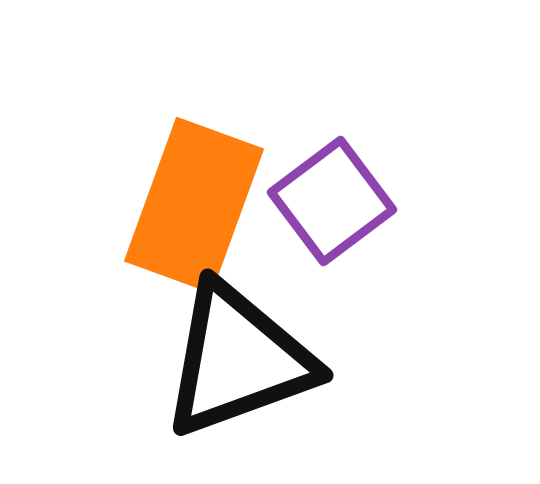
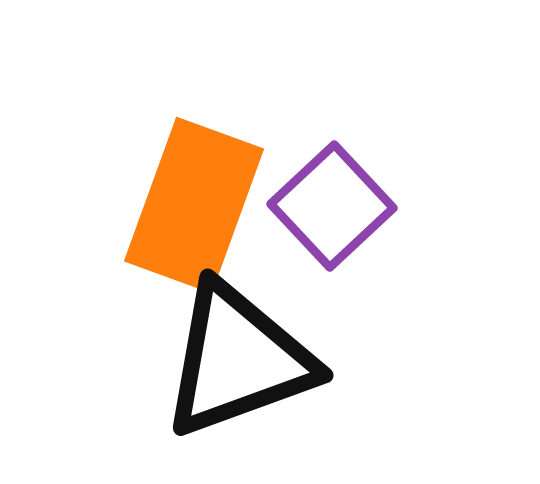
purple square: moved 5 px down; rotated 6 degrees counterclockwise
